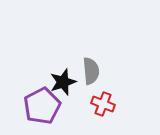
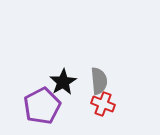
gray semicircle: moved 8 px right, 10 px down
black star: rotated 12 degrees counterclockwise
